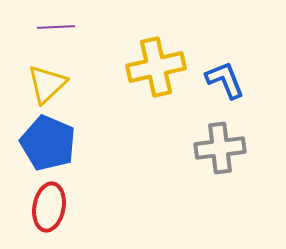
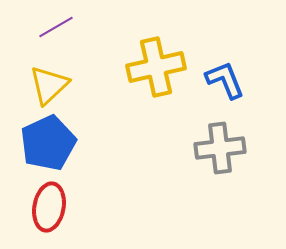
purple line: rotated 27 degrees counterclockwise
yellow triangle: moved 2 px right, 1 px down
blue pentagon: rotated 24 degrees clockwise
